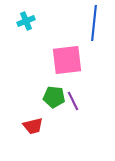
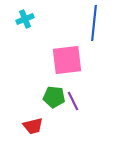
cyan cross: moved 1 px left, 2 px up
